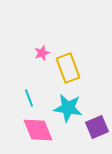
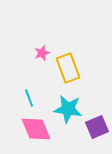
cyan star: moved 1 px down
pink diamond: moved 2 px left, 1 px up
